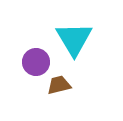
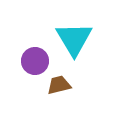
purple circle: moved 1 px left, 1 px up
